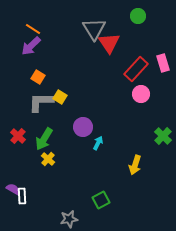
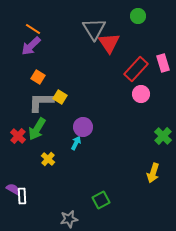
green arrow: moved 7 px left, 10 px up
cyan arrow: moved 22 px left
yellow arrow: moved 18 px right, 8 px down
